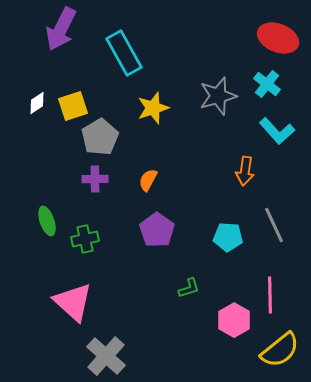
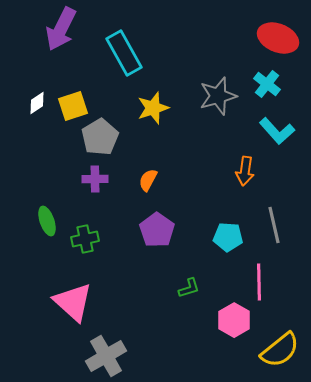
gray line: rotated 12 degrees clockwise
pink line: moved 11 px left, 13 px up
gray cross: rotated 18 degrees clockwise
